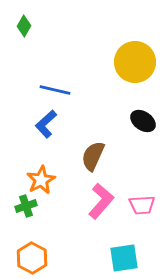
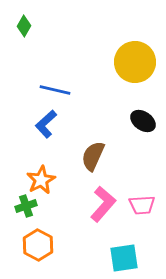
pink L-shape: moved 2 px right, 3 px down
orange hexagon: moved 6 px right, 13 px up
